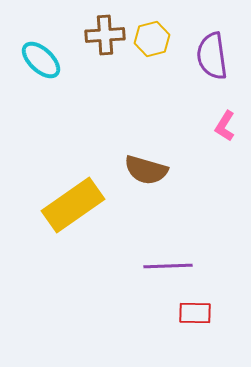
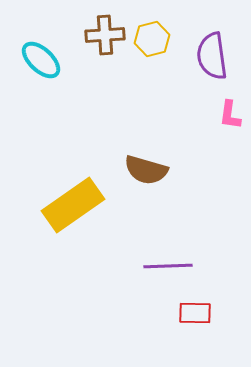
pink L-shape: moved 5 px right, 11 px up; rotated 24 degrees counterclockwise
